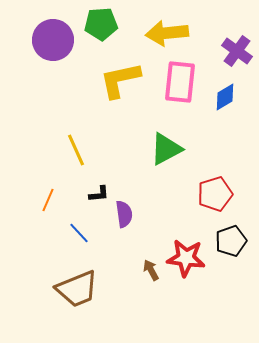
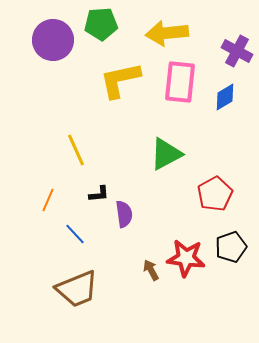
purple cross: rotated 8 degrees counterclockwise
green triangle: moved 5 px down
red pentagon: rotated 12 degrees counterclockwise
blue line: moved 4 px left, 1 px down
black pentagon: moved 6 px down
